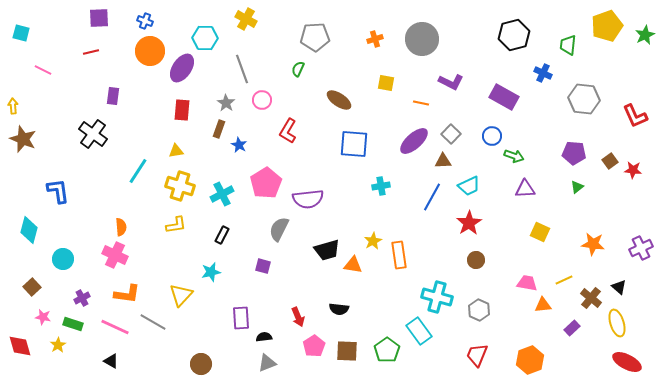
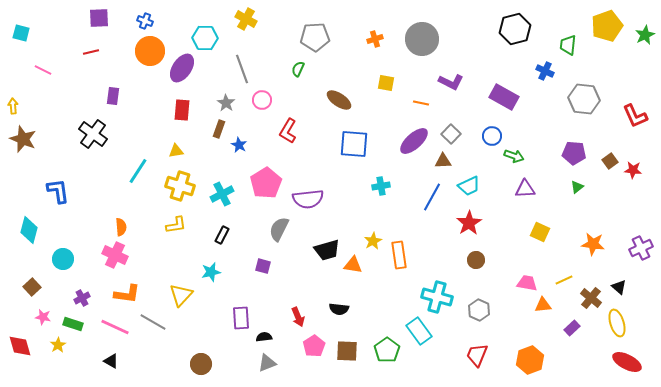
black hexagon at (514, 35): moved 1 px right, 6 px up
blue cross at (543, 73): moved 2 px right, 2 px up
